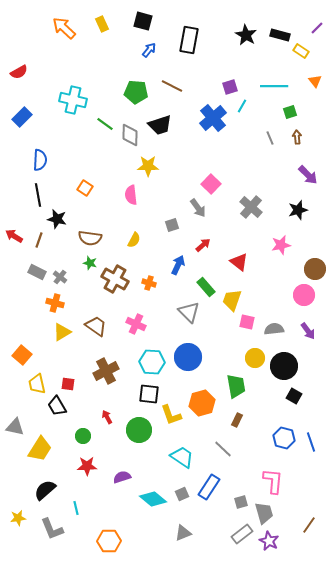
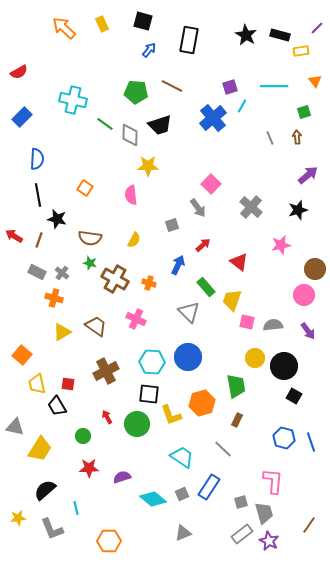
yellow rectangle at (301, 51): rotated 42 degrees counterclockwise
green square at (290, 112): moved 14 px right
blue semicircle at (40, 160): moved 3 px left, 1 px up
purple arrow at (308, 175): rotated 85 degrees counterclockwise
gray cross at (60, 277): moved 2 px right, 4 px up
orange cross at (55, 303): moved 1 px left, 5 px up
pink cross at (136, 324): moved 5 px up
gray semicircle at (274, 329): moved 1 px left, 4 px up
green circle at (139, 430): moved 2 px left, 6 px up
red star at (87, 466): moved 2 px right, 2 px down
